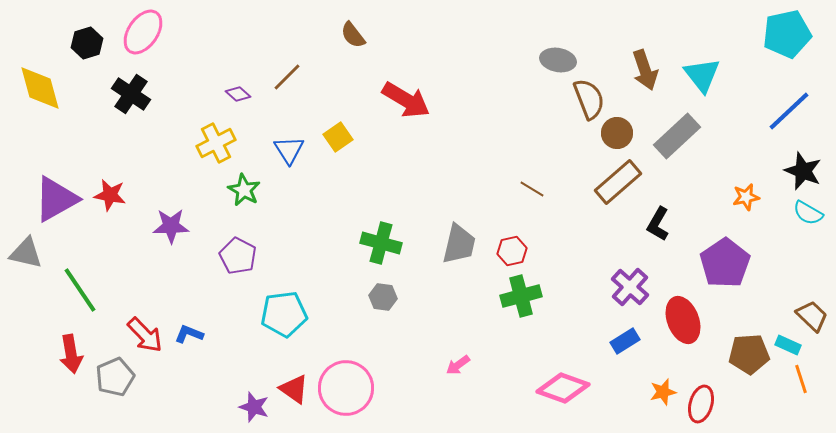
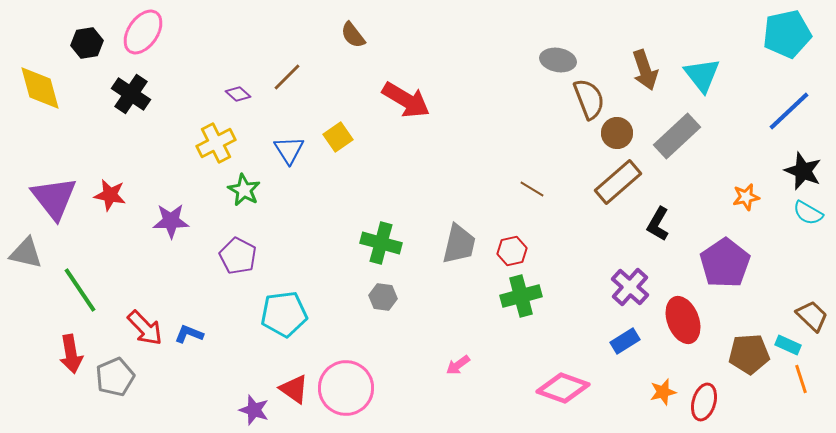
black hexagon at (87, 43): rotated 8 degrees clockwise
purple triangle at (56, 199): moved 2 px left, 1 px up; rotated 39 degrees counterclockwise
purple star at (171, 226): moved 5 px up
red arrow at (145, 335): moved 7 px up
red ellipse at (701, 404): moved 3 px right, 2 px up
purple star at (254, 407): moved 3 px down
